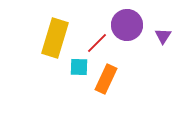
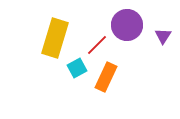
red line: moved 2 px down
cyan square: moved 2 px left, 1 px down; rotated 30 degrees counterclockwise
orange rectangle: moved 2 px up
